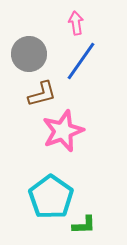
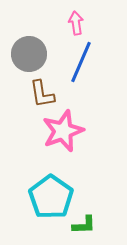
blue line: moved 1 px down; rotated 12 degrees counterclockwise
brown L-shape: rotated 96 degrees clockwise
